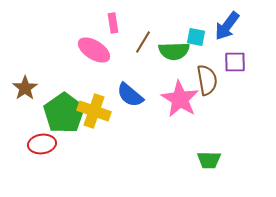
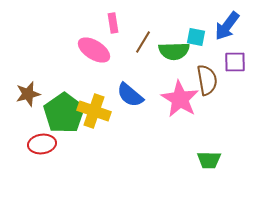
brown star: moved 3 px right, 6 px down; rotated 20 degrees clockwise
